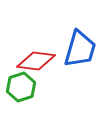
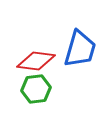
green hexagon: moved 15 px right, 2 px down; rotated 12 degrees clockwise
